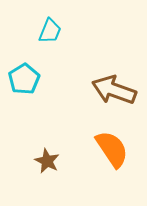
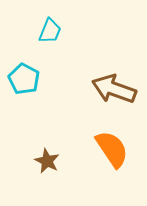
cyan pentagon: rotated 12 degrees counterclockwise
brown arrow: moved 1 px up
